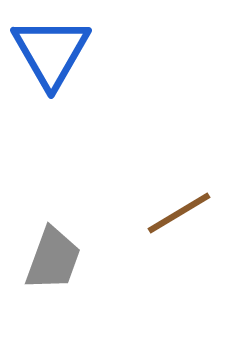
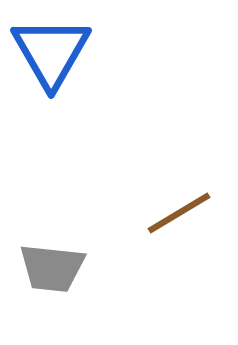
gray trapezoid: moved 1 px left, 9 px down; rotated 76 degrees clockwise
